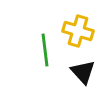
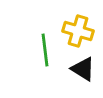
black triangle: moved 3 px up; rotated 16 degrees counterclockwise
